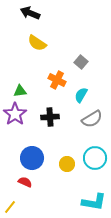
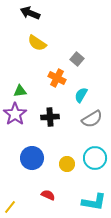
gray square: moved 4 px left, 3 px up
orange cross: moved 2 px up
red semicircle: moved 23 px right, 13 px down
